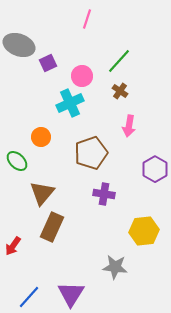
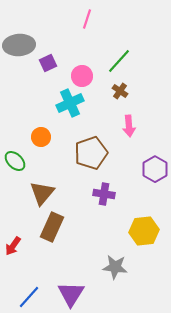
gray ellipse: rotated 24 degrees counterclockwise
pink arrow: rotated 15 degrees counterclockwise
green ellipse: moved 2 px left
